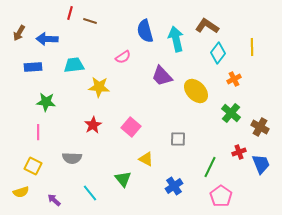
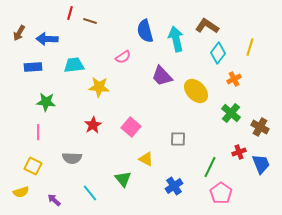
yellow line: moved 2 px left; rotated 18 degrees clockwise
pink pentagon: moved 3 px up
